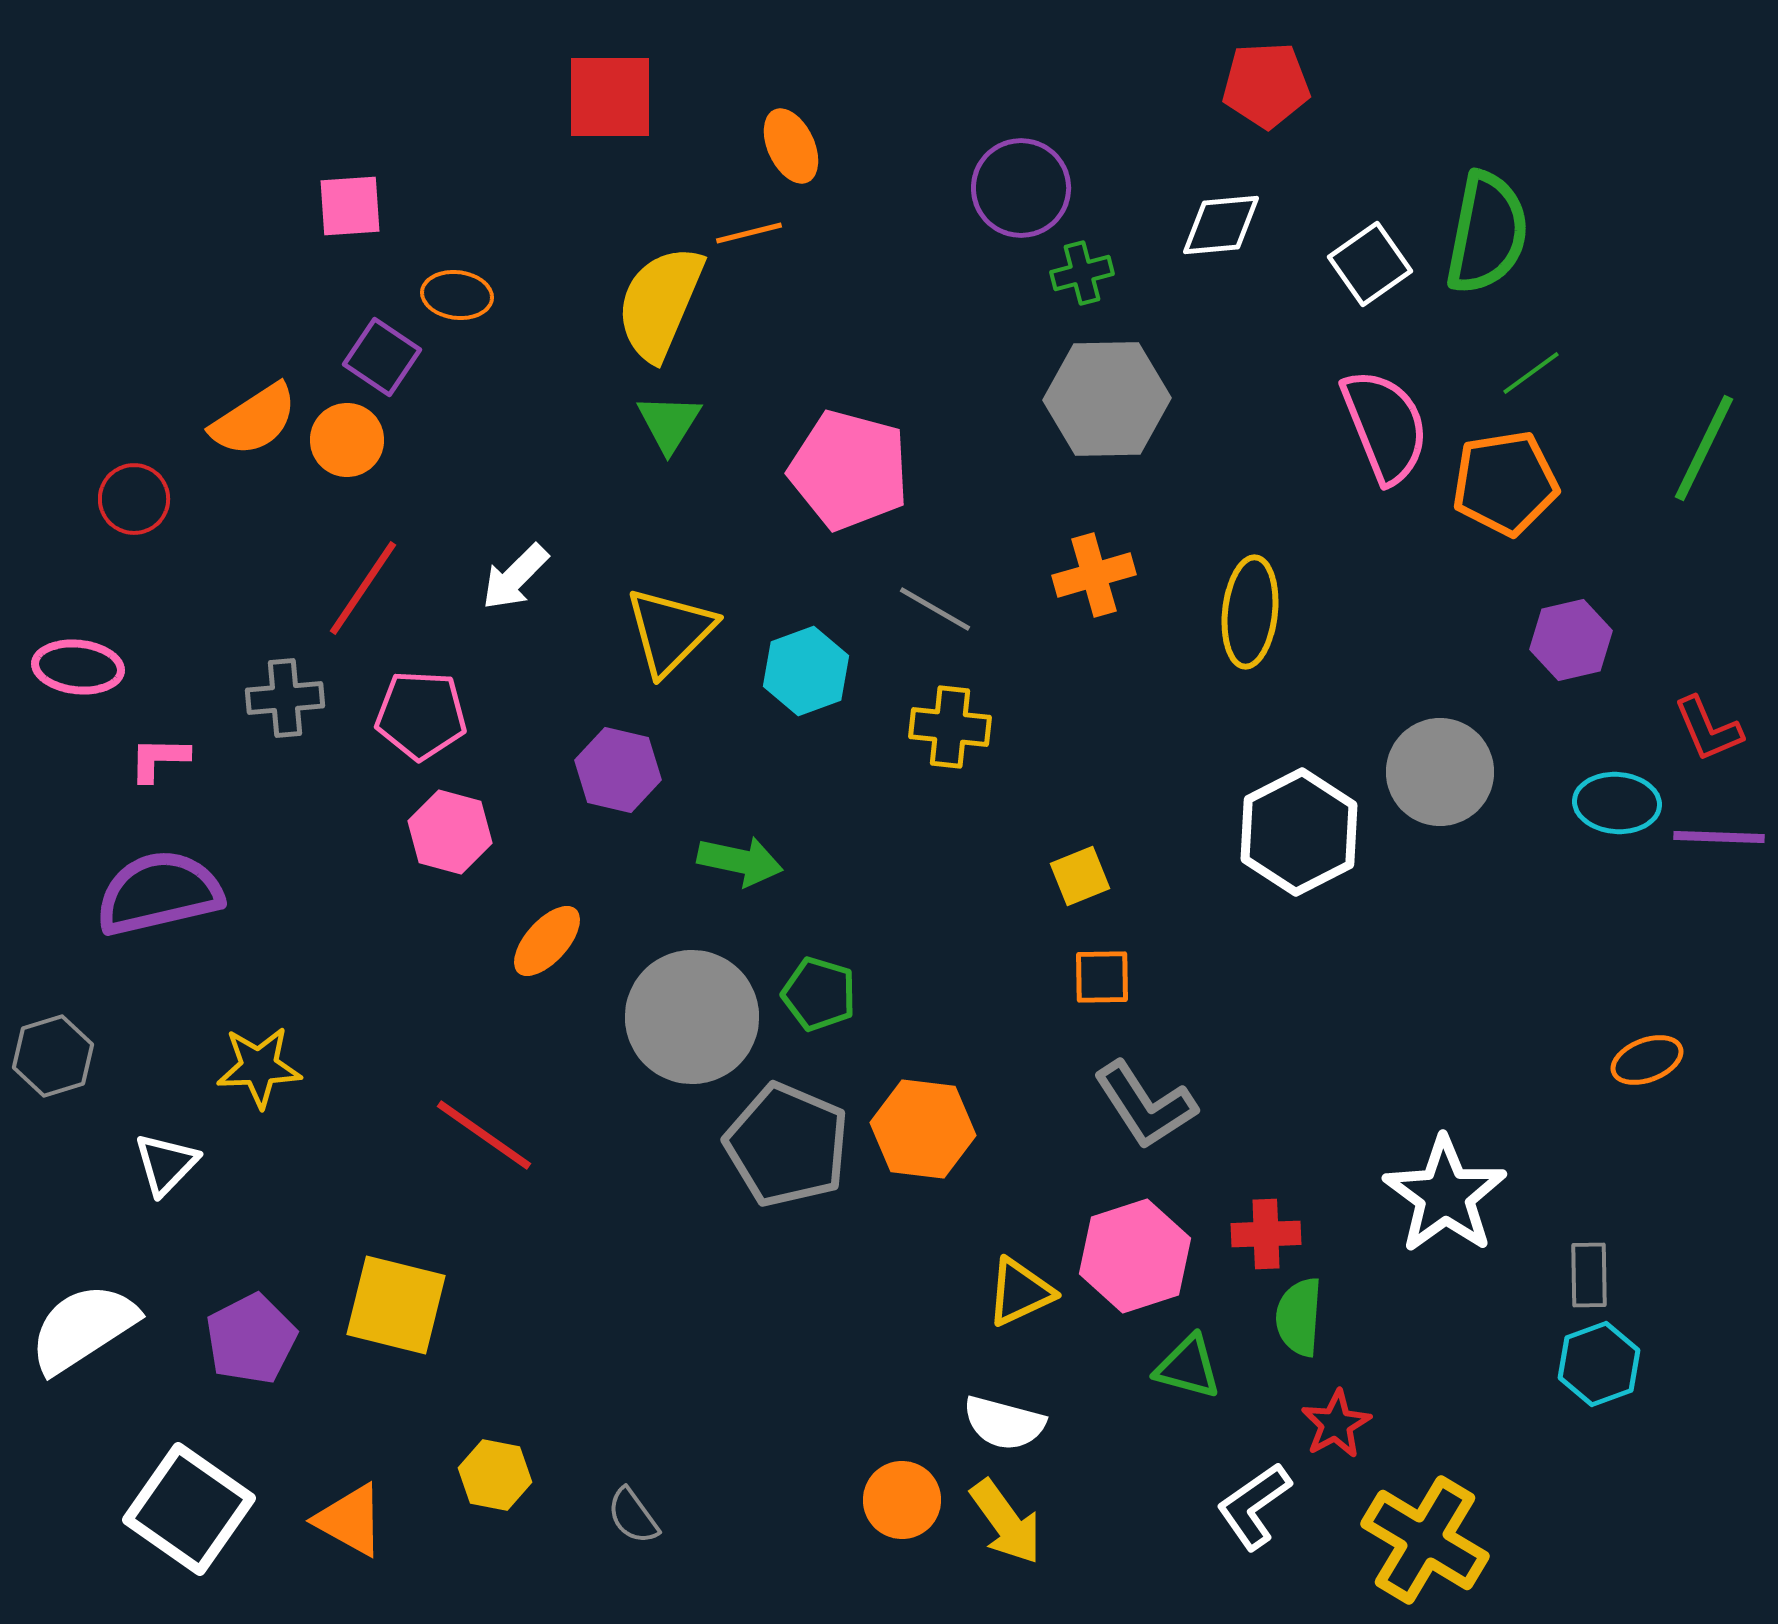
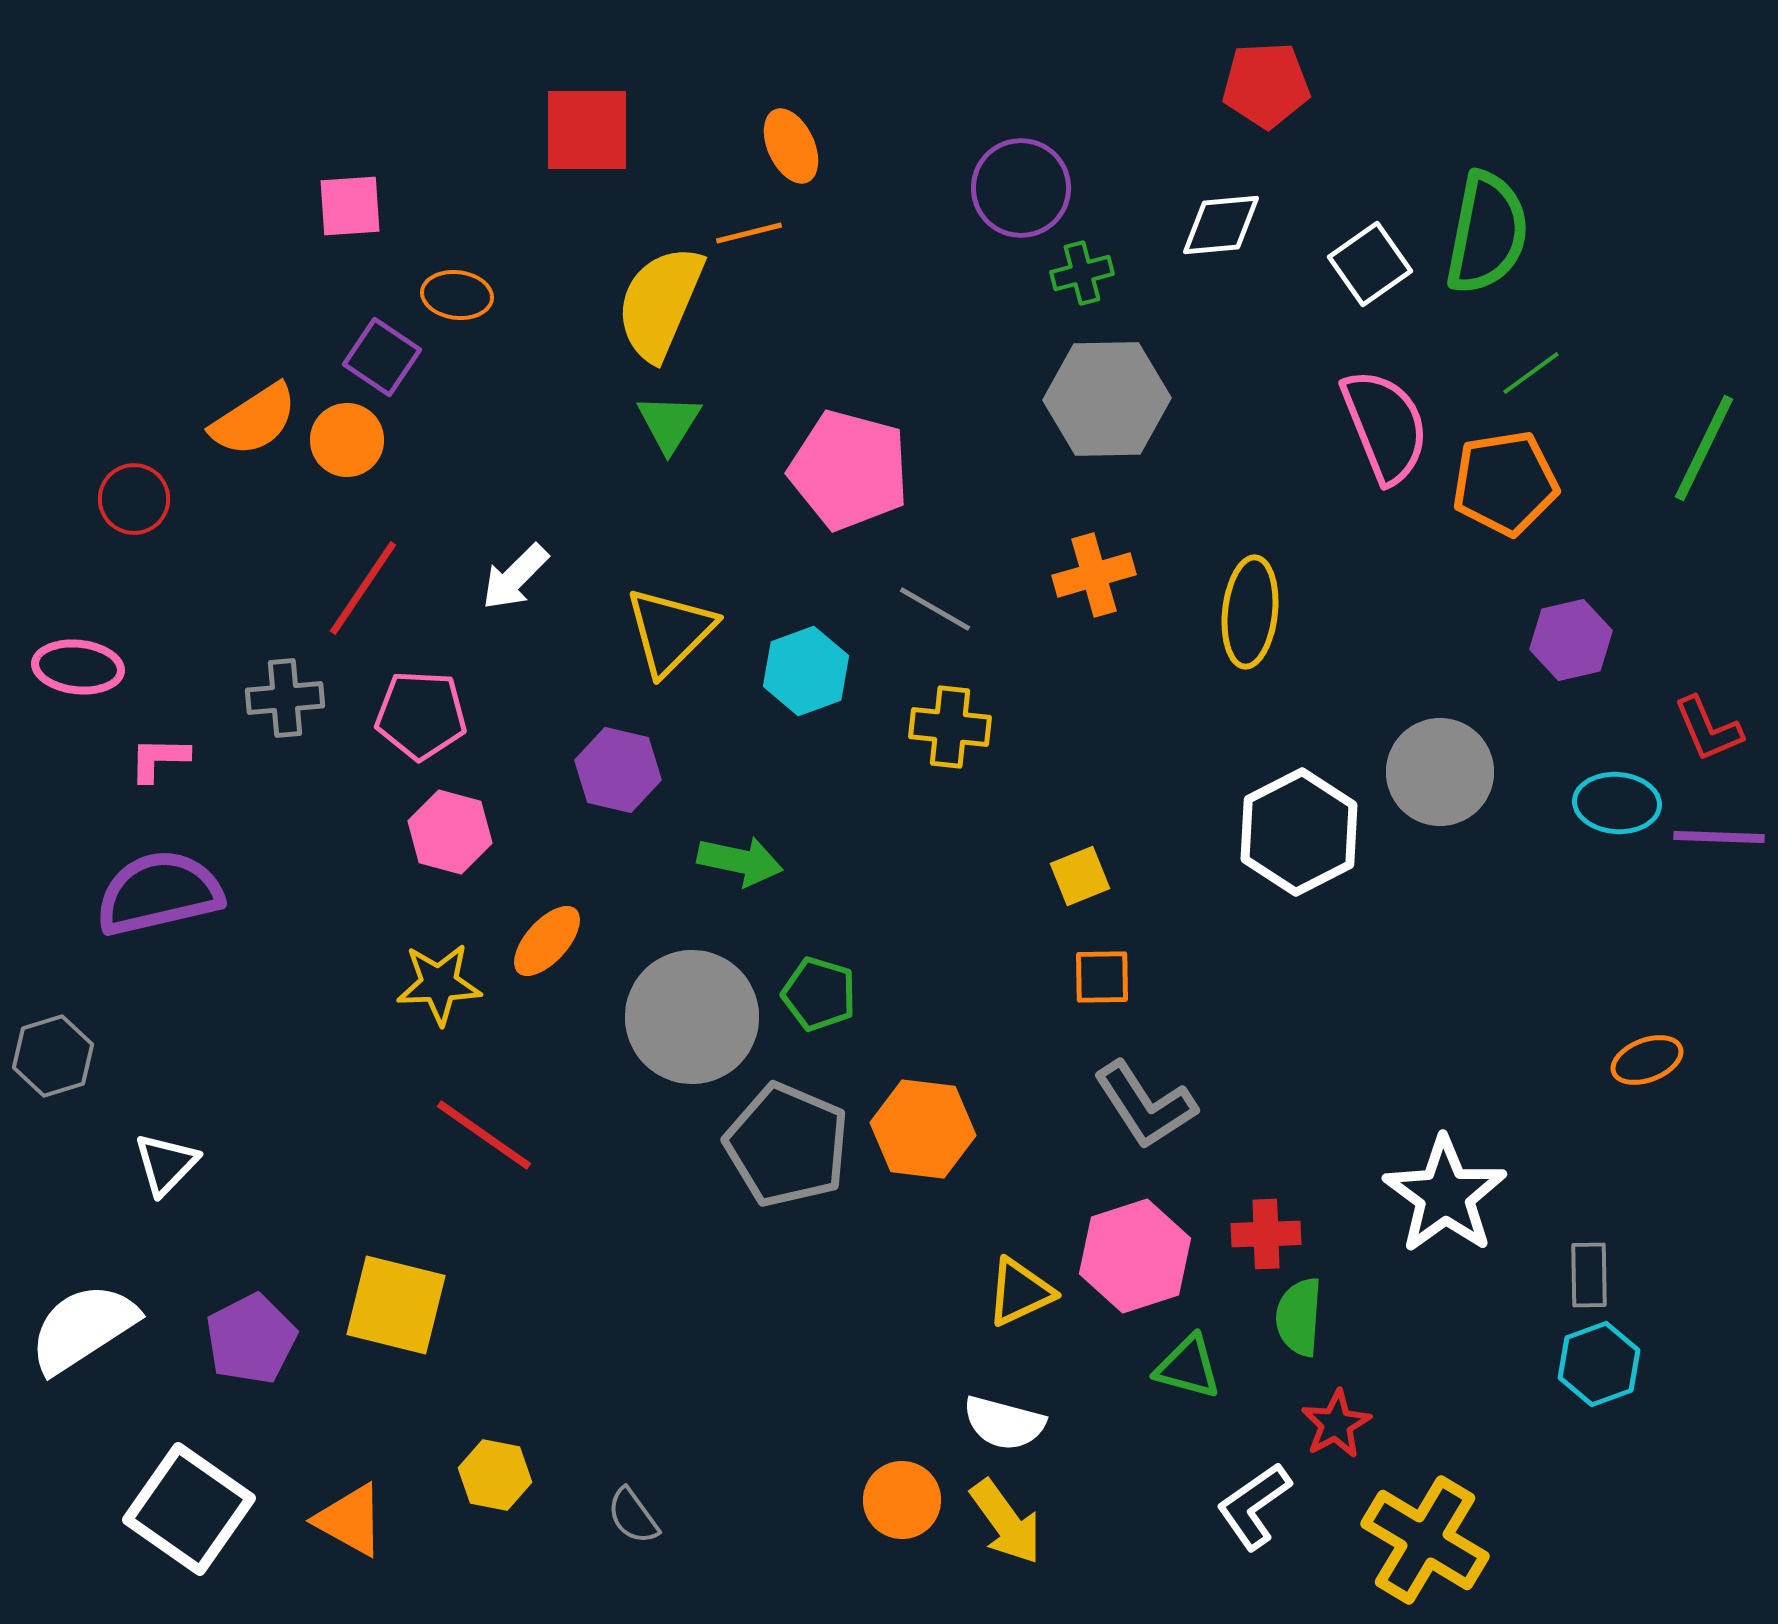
red square at (610, 97): moved 23 px left, 33 px down
yellow star at (259, 1067): moved 180 px right, 83 px up
